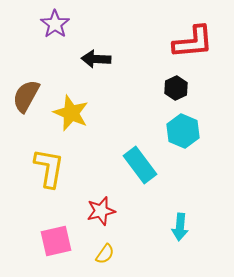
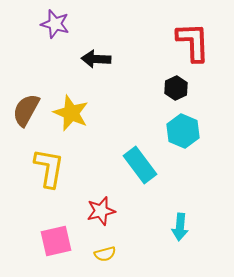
purple star: rotated 20 degrees counterclockwise
red L-shape: rotated 87 degrees counterclockwise
brown semicircle: moved 14 px down
yellow semicircle: rotated 40 degrees clockwise
